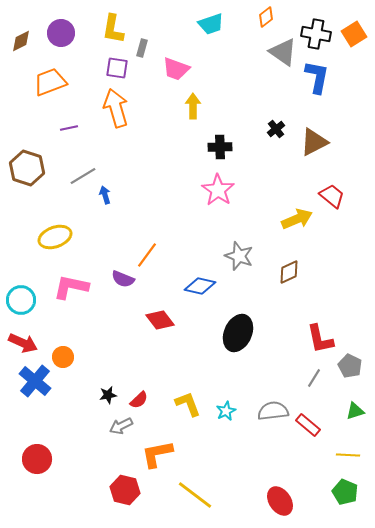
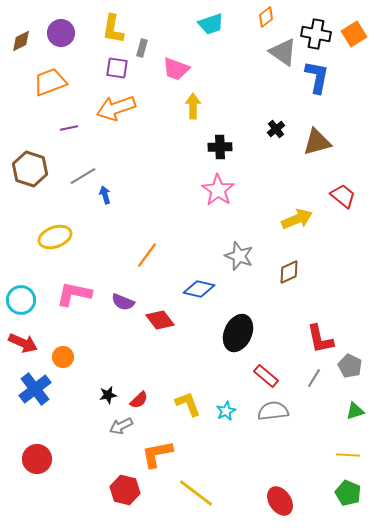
orange arrow at (116, 108): rotated 93 degrees counterclockwise
brown triangle at (314, 142): moved 3 px right; rotated 12 degrees clockwise
brown hexagon at (27, 168): moved 3 px right, 1 px down
red trapezoid at (332, 196): moved 11 px right
purple semicircle at (123, 279): moved 23 px down
blue diamond at (200, 286): moved 1 px left, 3 px down
pink L-shape at (71, 287): moved 3 px right, 7 px down
blue cross at (35, 381): moved 8 px down; rotated 12 degrees clockwise
red rectangle at (308, 425): moved 42 px left, 49 px up
green pentagon at (345, 492): moved 3 px right, 1 px down
yellow line at (195, 495): moved 1 px right, 2 px up
